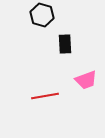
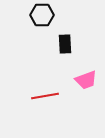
black hexagon: rotated 15 degrees counterclockwise
